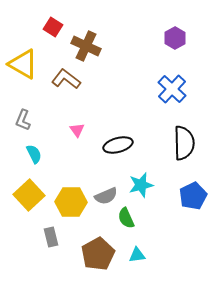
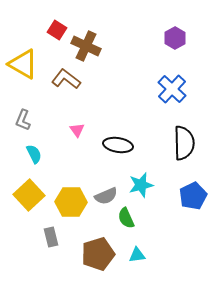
red square: moved 4 px right, 3 px down
black ellipse: rotated 24 degrees clockwise
brown pentagon: rotated 12 degrees clockwise
